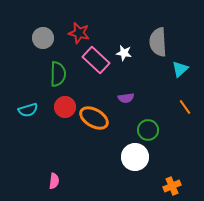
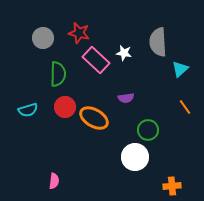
orange cross: rotated 18 degrees clockwise
